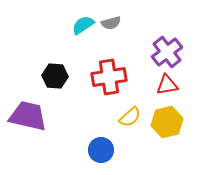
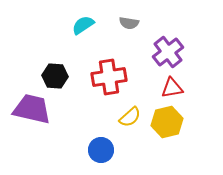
gray semicircle: moved 18 px right; rotated 24 degrees clockwise
purple cross: moved 1 px right
red triangle: moved 5 px right, 3 px down
purple trapezoid: moved 4 px right, 7 px up
